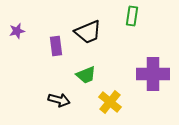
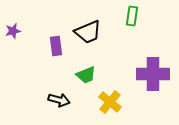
purple star: moved 4 px left
